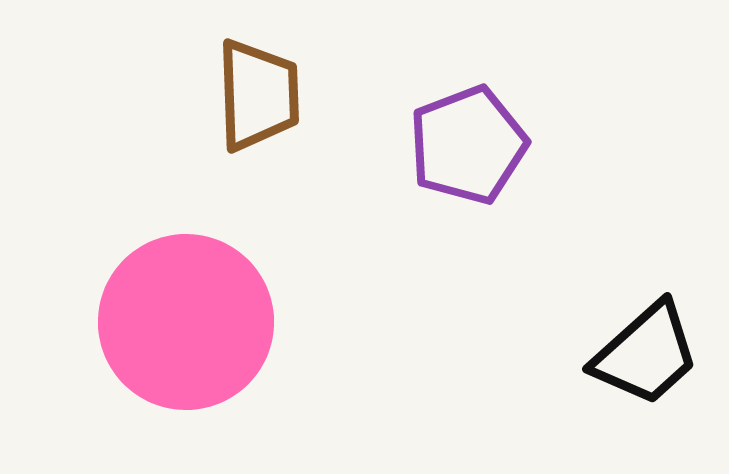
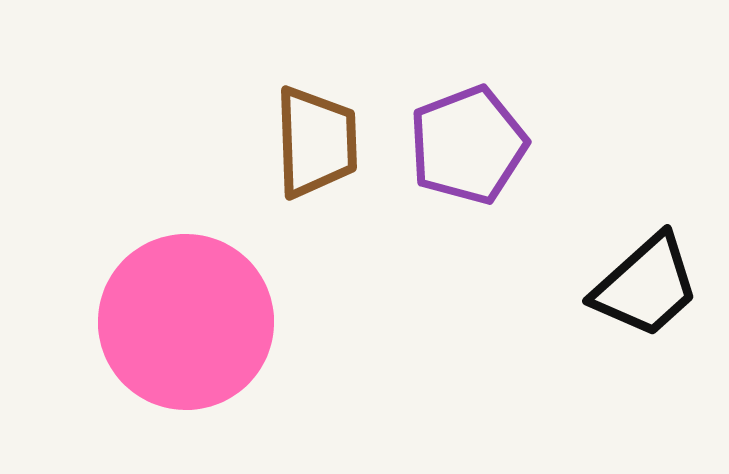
brown trapezoid: moved 58 px right, 47 px down
black trapezoid: moved 68 px up
